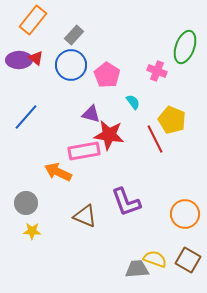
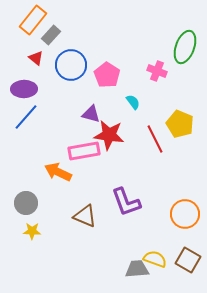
gray rectangle: moved 23 px left
purple ellipse: moved 5 px right, 29 px down
yellow pentagon: moved 8 px right, 4 px down
